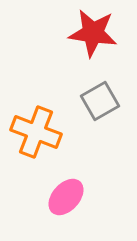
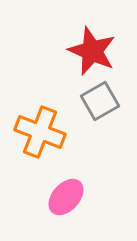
red star: moved 1 px left, 18 px down; rotated 15 degrees clockwise
orange cross: moved 4 px right
